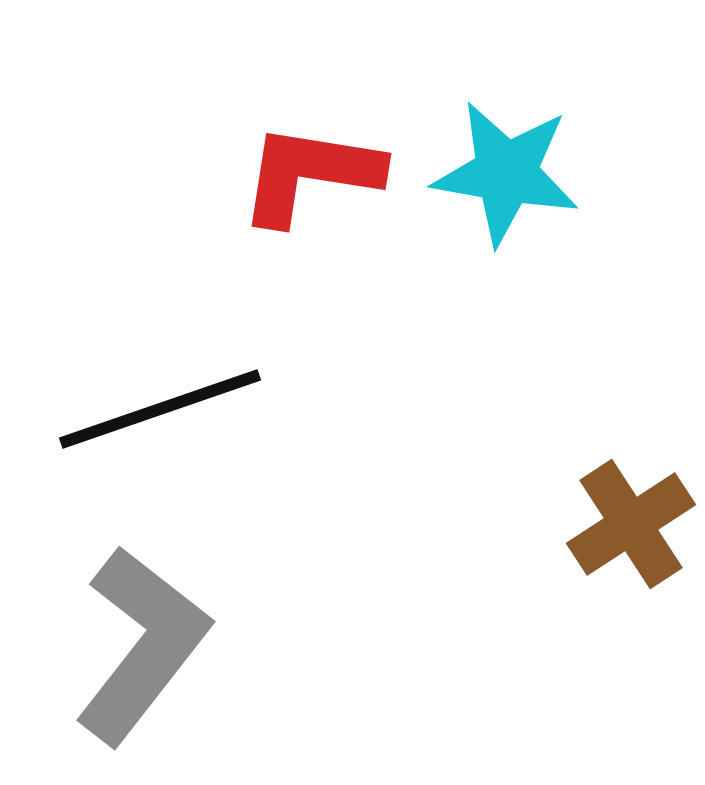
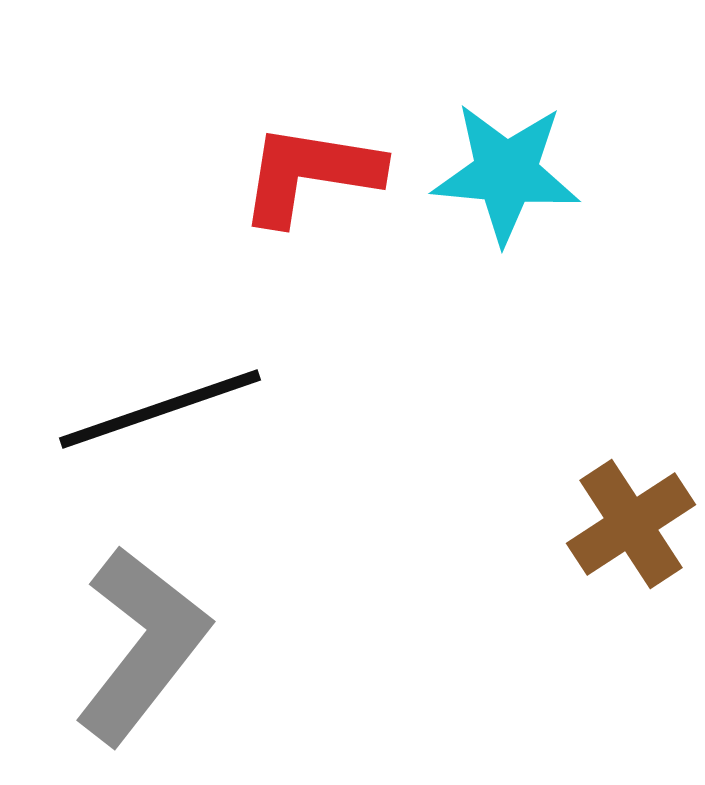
cyan star: rotated 5 degrees counterclockwise
